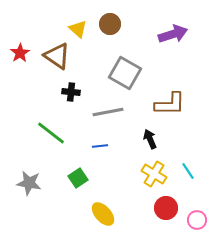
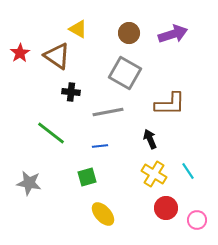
brown circle: moved 19 px right, 9 px down
yellow triangle: rotated 12 degrees counterclockwise
green square: moved 9 px right, 1 px up; rotated 18 degrees clockwise
